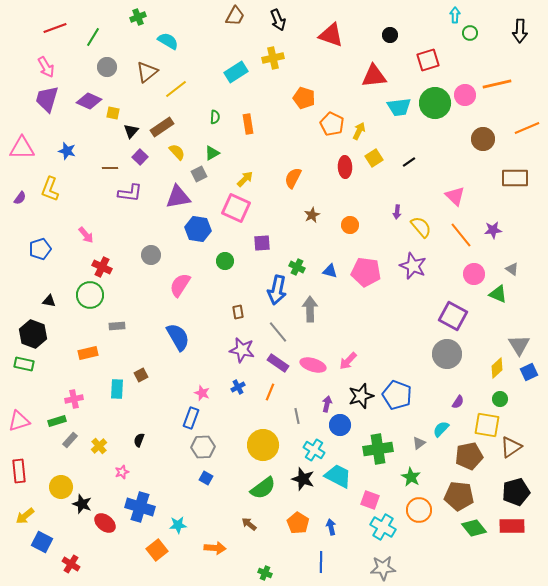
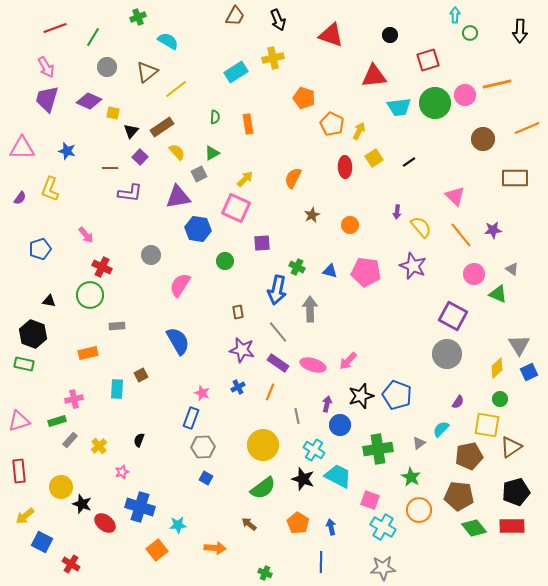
blue semicircle at (178, 337): moved 4 px down
